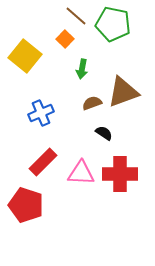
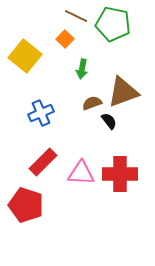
brown line: rotated 15 degrees counterclockwise
black semicircle: moved 5 px right, 12 px up; rotated 18 degrees clockwise
